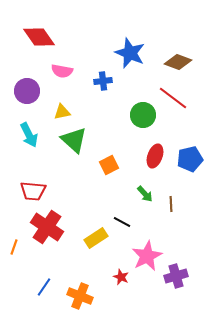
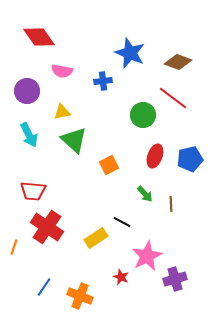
purple cross: moved 1 px left, 3 px down
